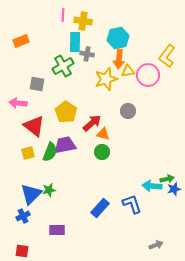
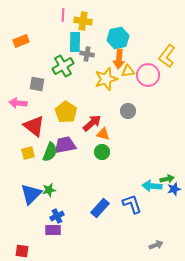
blue cross: moved 34 px right
purple rectangle: moved 4 px left
